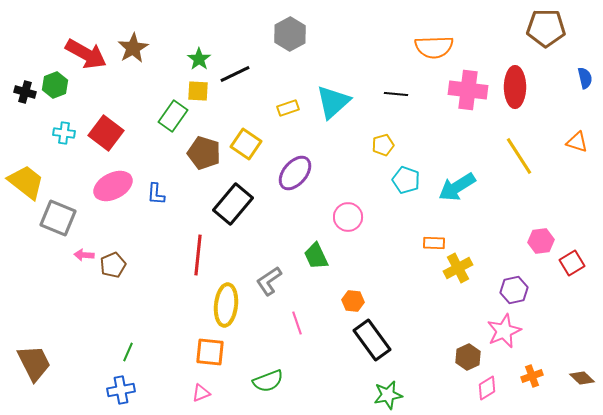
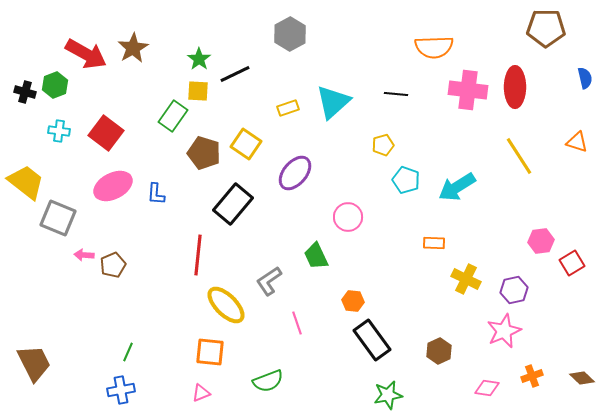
cyan cross at (64, 133): moved 5 px left, 2 px up
yellow cross at (458, 268): moved 8 px right, 11 px down; rotated 36 degrees counterclockwise
yellow ellipse at (226, 305): rotated 51 degrees counterclockwise
brown hexagon at (468, 357): moved 29 px left, 6 px up
pink diamond at (487, 388): rotated 40 degrees clockwise
